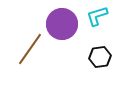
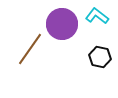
cyan L-shape: rotated 55 degrees clockwise
black hexagon: rotated 20 degrees clockwise
